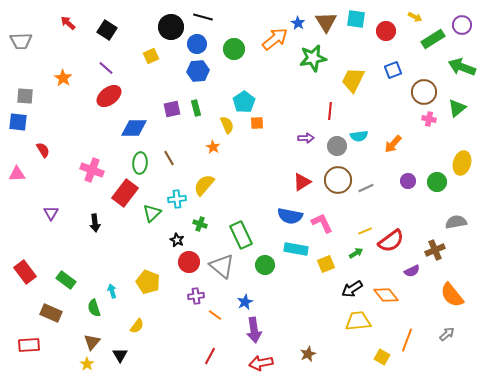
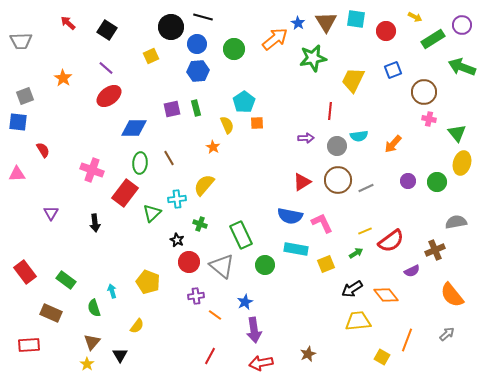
gray square at (25, 96): rotated 24 degrees counterclockwise
green triangle at (457, 108): moved 25 px down; rotated 30 degrees counterclockwise
